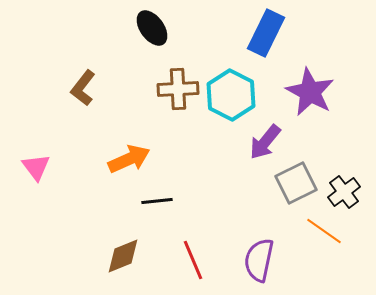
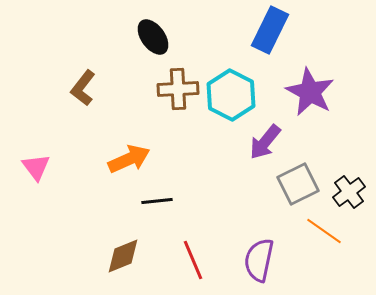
black ellipse: moved 1 px right, 9 px down
blue rectangle: moved 4 px right, 3 px up
gray square: moved 2 px right, 1 px down
black cross: moved 5 px right
